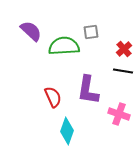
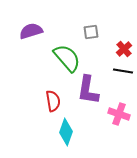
purple semicircle: rotated 60 degrees counterclockwise
green semicircle: moved 3 px right, 12 px down; rotated 52 degrees clockwise
red semicircle: moved 4 px down; rotated 15 degrees clockwise
cyan diamond: moved 1 px left, 1 px down
